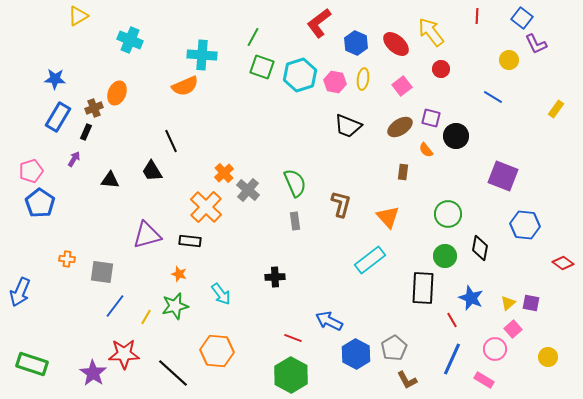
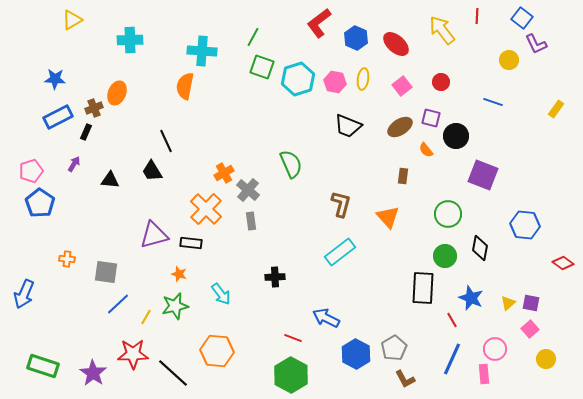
yellow triangle at (78, 16): moved 6 px left, 4 px down
yellow arrow at (431, 32): moved 11 px right, 2 px up
cyan cross at (130, 40): rotated 25 degrees counterclockwise
blue hexagon at (356, 43): moved 5 px up
cyan cross at (202, 55): moved 4 px up
red circle at (441, 69): moved 13 px down
cyan hexagon at (300, 75): moved 2 px left, 4 px down
orange semicircle at (185, 86): rotated 124 degrees clockwise
blue line at (493, 97): moved 5 px down; rotated 12 degrees counterclockwise
blue rectangle at (58, 117): rotated 32 degrees clockwise
black line at (171, 141): moved 5 px left
purple arrow at (74, 159): moved 5 px down
brown rectangle at (403, 172): moved 4 px down
orange cross at (224, 173): rotated 12 degrees clockwise
purple square at (503, 176): moved 20 px left, 1 px up
green semicircle at (295, 183): moved 4 px left, 19 px up
orange cross at (206, 207): moved 2 px down
gray rectangle at (295, 221): moved 44 px left
purple triangle at (147, 235): moved 7 px right
black rectangle at (190, 241): moved 1 px right, 2 px down
cyan rectangle at (370, 260): moved 30 px left, 8 px up
gray square at (102, 272): moved 4 px right
blue arrow at (20, 292): moved 4 px right, 2 px down
blue line at (115, 306): moved 3 px right, 2 px up; rotated 10 degrees clockwise
blue arrow at (329, 321): moved 3 px left, 3 px up
pink square at (513, 329): moved 17 px right
red star at (124, 354): moved 9 px right
yellow circle at (548, 357): moved 2 px left, 2 px down
green rectangle at (32, 364): moved 11 px right, 2 px down
brown L-shape at (407, 380): moved 2 px left, 1 px up
pink rectangle at (484, 380): moved 6 px up; rotated 54 degrees clockwise
